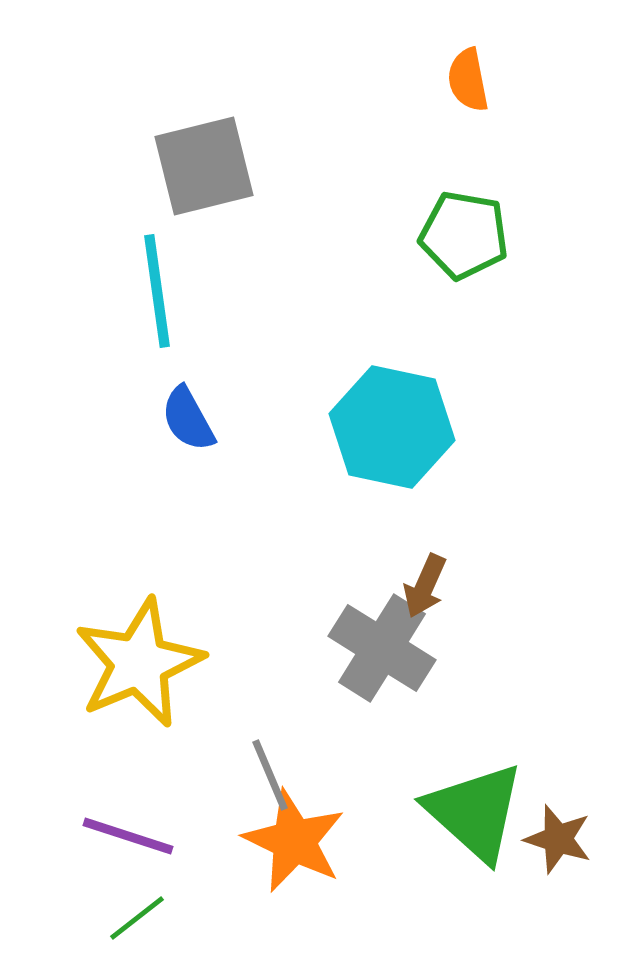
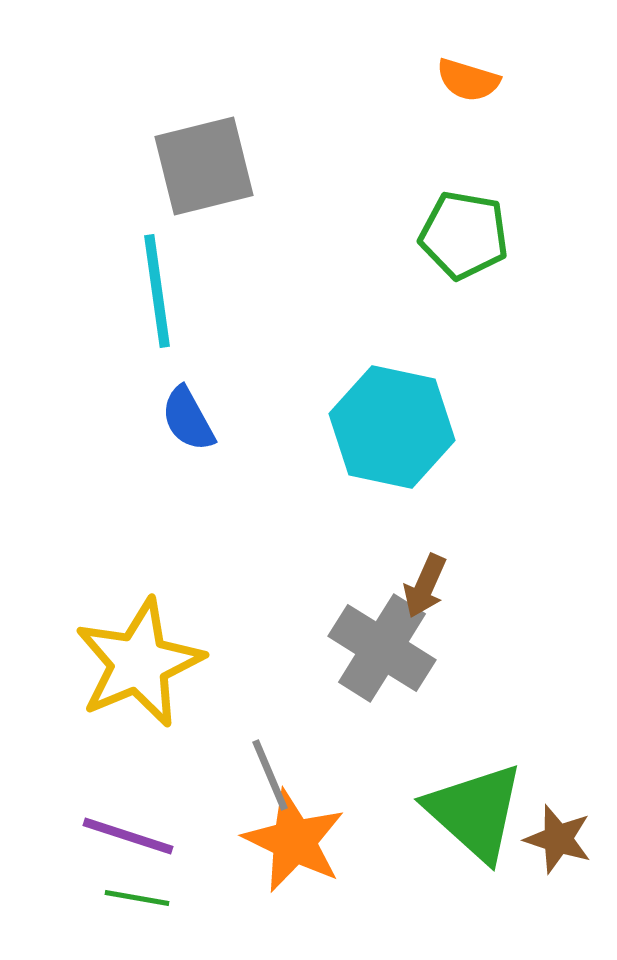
orange semicircle: rotated 62 degrees counterclockwise
green line: moved 20 px up; rotated 48 degrees clockwise
